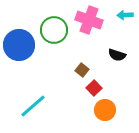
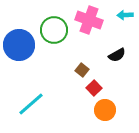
black semicircle: rotated 48 degrees counterclockwise
cyan line: moved 2 px left, 2 px up
